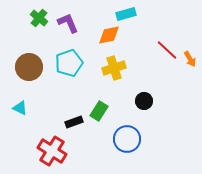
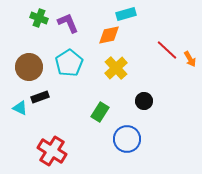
green cross: rotated 18 degrees counterclockwise
cyan pentagon: rotated 12 degrees counterclockwise
yellow cross: moved 2 px right; rotated 25 degrees counterclockwise
green rectangle: moved 1 px right, 1 px down
black rectangle: moved 34 px left, 25 px up
